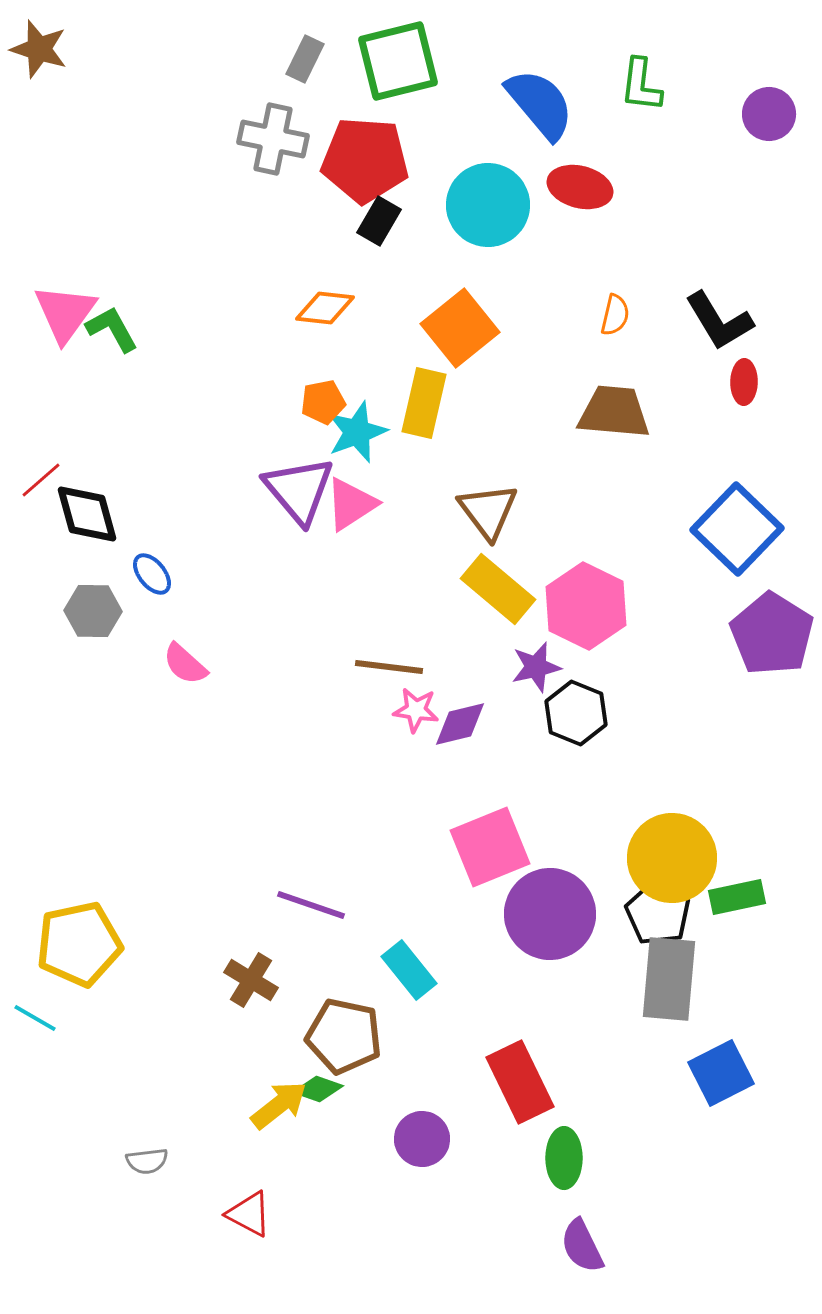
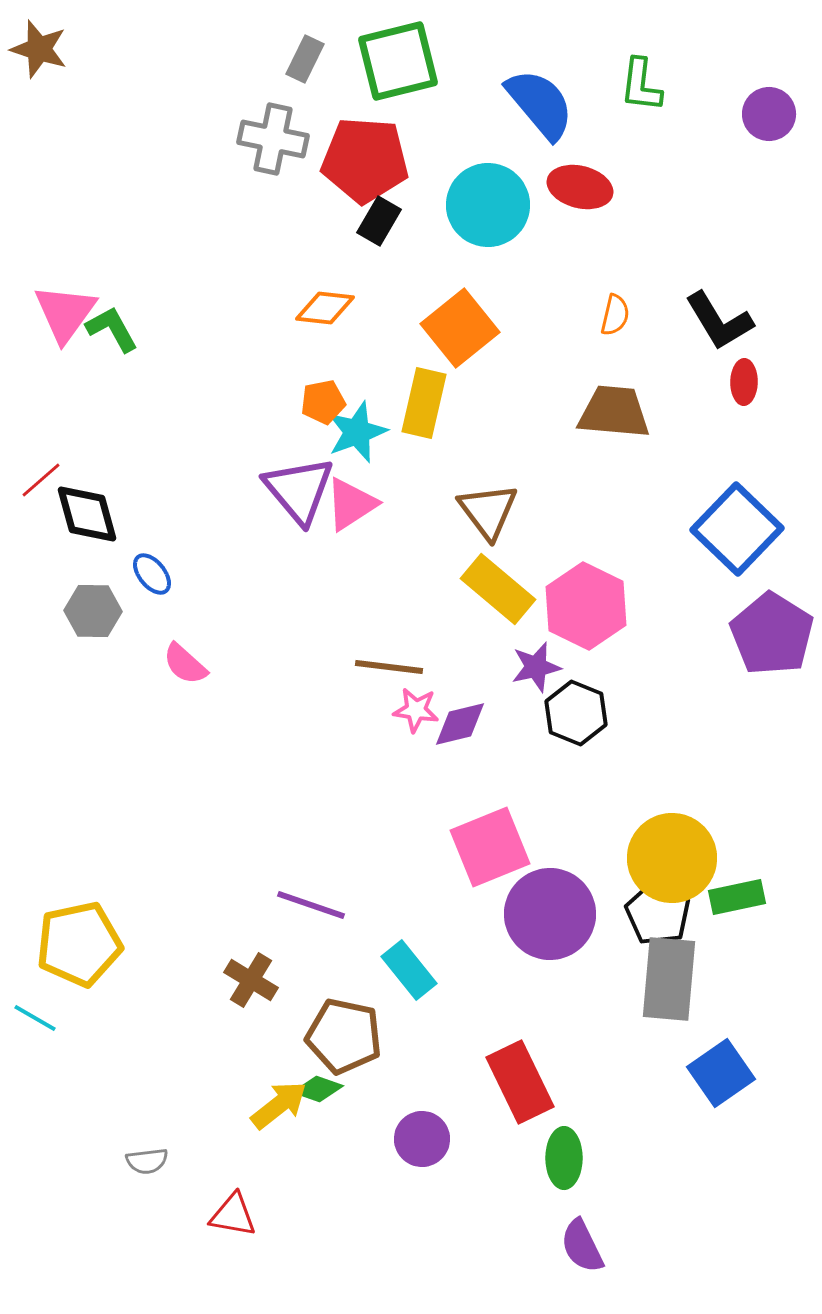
blue square at (721, 1073): rotated 8 degrees counterclockwise
red triangle at (249, 1214): moved 16 px left, 1 px down; rotated 18 degrees counterclockwise
